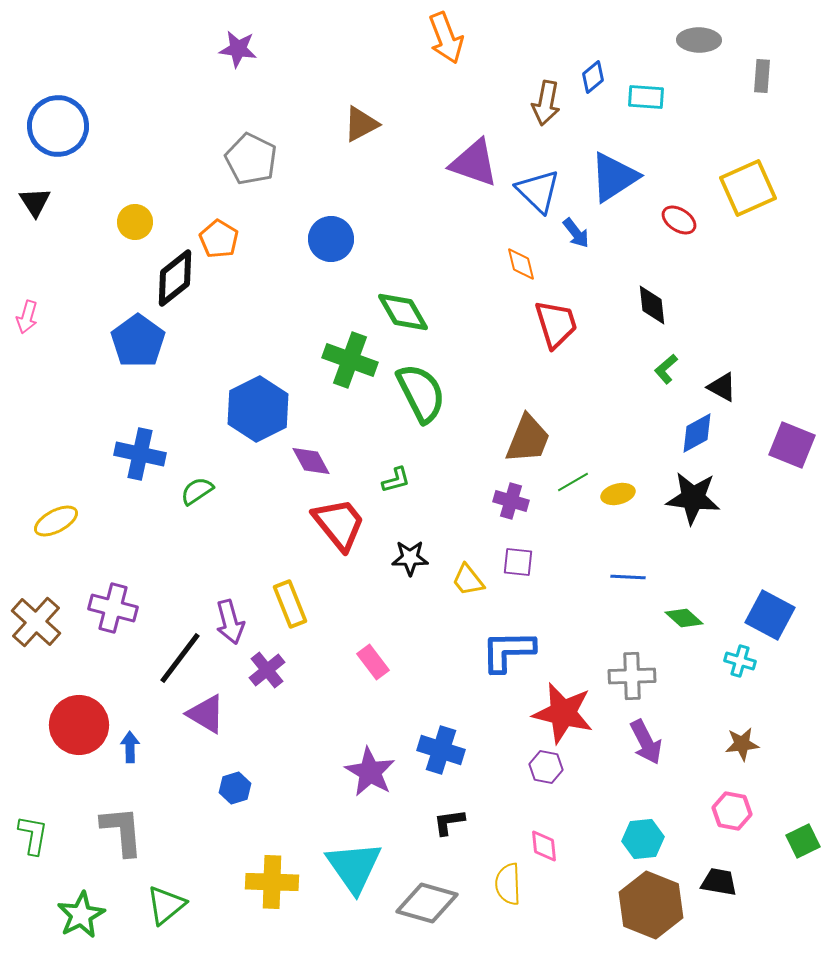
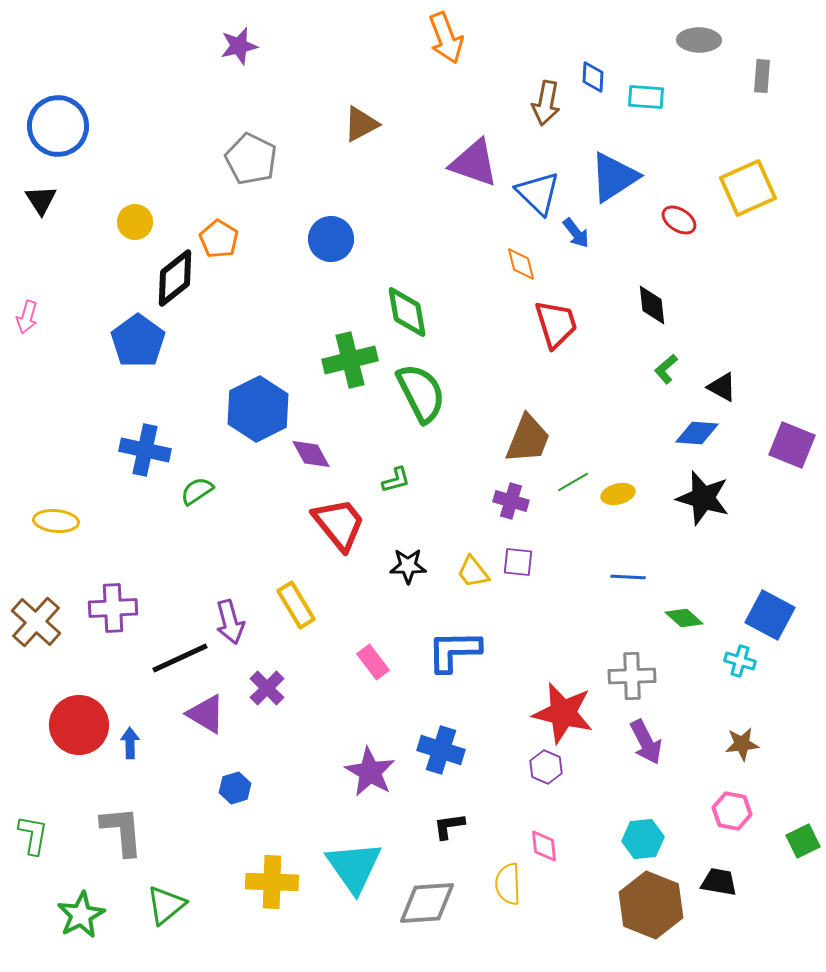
purple star at (238, 49): moved 1 px right, 3 px up; rotated 21 degrees counterclockwise
blue diamond at (593, 77): rotated 48 degrees counterclockwise
blue triangle at (538, 191): moved 2 px down
black triangle at (35, 202): moved 6 px right, 2 px up
green diamond at (403, 312): moved 4 px right; rotated 20 degrees clockwise
green cross at (350, 360): rotated 34 degrees counterclockwise
blue diamond at (697, 433): rotated 33 degrees clockwise
blue cross at (140, 454): moved 5 px right, 4 px up
purple diamond at (311, 461): moved 7 px up
black star at (693, 498): moved 10 px right; rotated 10 degrees clockwise
yellow ellipse at (56, 521): rotated 33 degrees clockwise
black star at (410, 558): moved 2 px left, 8 px down
yellow trapezoid at (468, 580): moved 5 px right, 8 px up
yellow rectangle at (290, 604): moved 6 px right, 1 px down; rotated 9 degrees counterclockwise
purple cross at (113, 608): rotated 18 degrees counterclockwise
blue L-shape at (508, 651): moved 54 px left
black line at (180, 658): rotated 28 degrees clockwise
purple cross at (267, 670): moved 18 px down; rotated 6 degrees counterclockwise
blue arrow at (130, 747): moved 4 px up
purple hexagon at (546, 767): rotated 12 degrees clockwise
black L-shape at (449, 822): moved 4 px down
gray diamond at (427, 903): rotated 20 degrees counterclockwise
